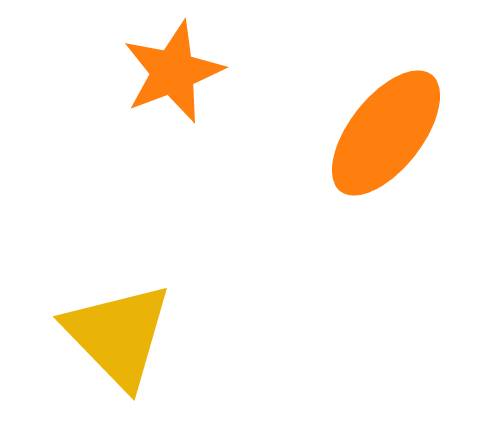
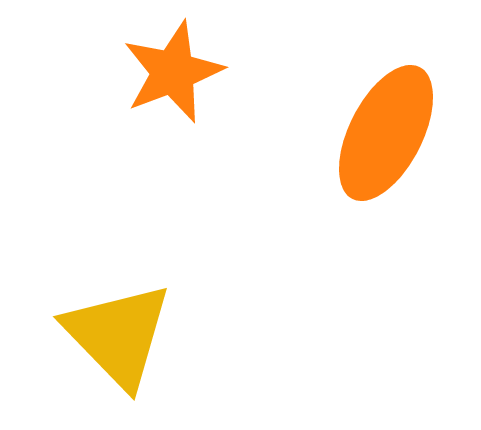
orange ellipse: rotated 11 degrees counterclockwise
